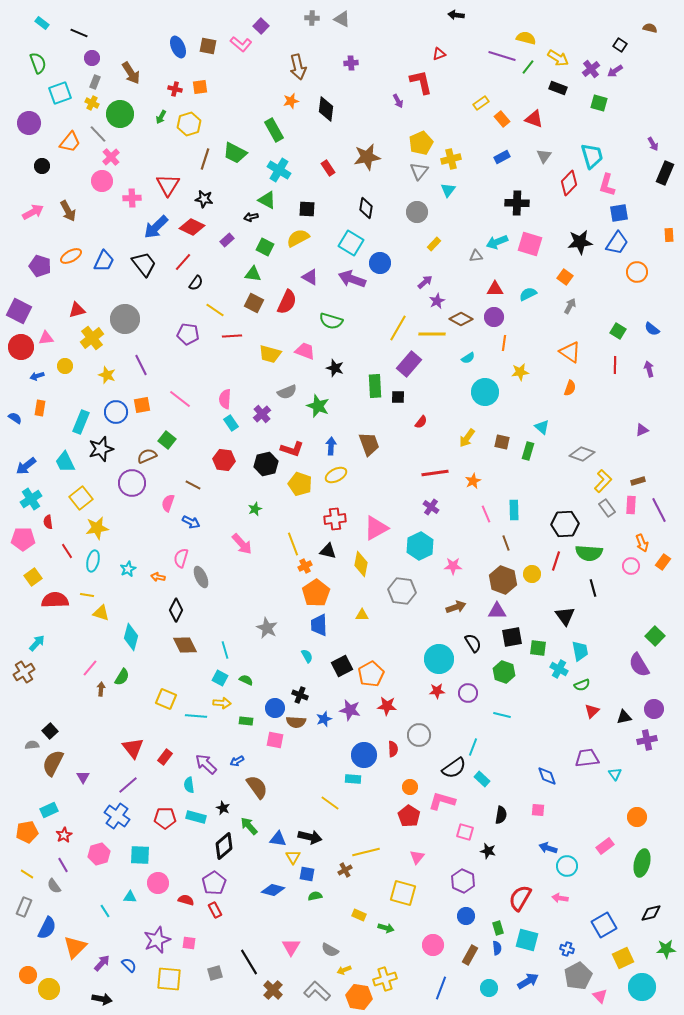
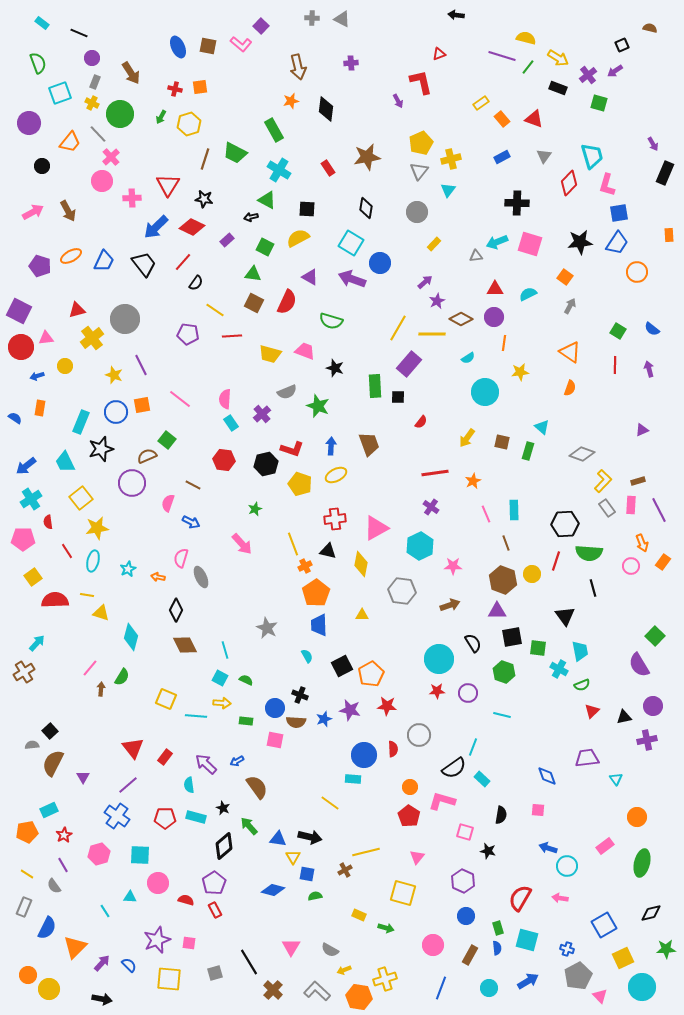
black square at (620, 45): moved 2 px right; rotated 32 degrees clockwise
purple cross at (591, 69): moved 3 px left, 6 px down
yellow star at (107, 375): moved 7 px right
brown arrow at (456, 607): moved 6 px left, 2 px up
purple circle at (654, 709): moved 1 px left, 3 px up
cyan triangle at (615, 774): moved 1 px right, 5 px down
